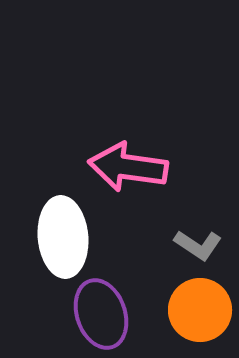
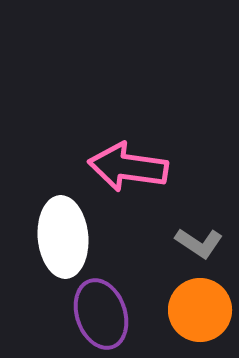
gray L-shape: moved 1 px right, 2 px up
